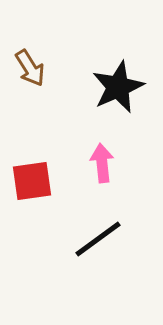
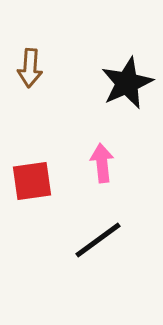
brown arrow: rotated 36 degrees clockwise
black star: moved 9 px right, 4 px up
black line: moved 1 px down
